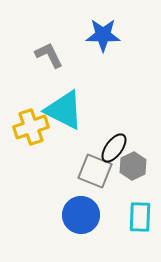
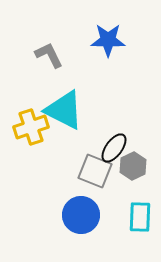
blue star: moved 5 px right, 5 px down
